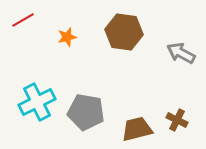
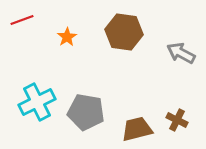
red line: moved 1 px left; rotated 10 degrees clockwise
orange star: rotated 18 degrees counterclockwise
